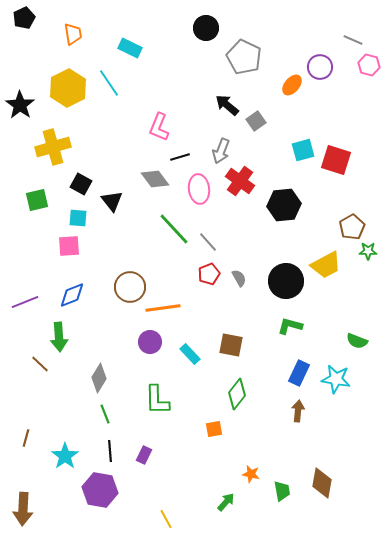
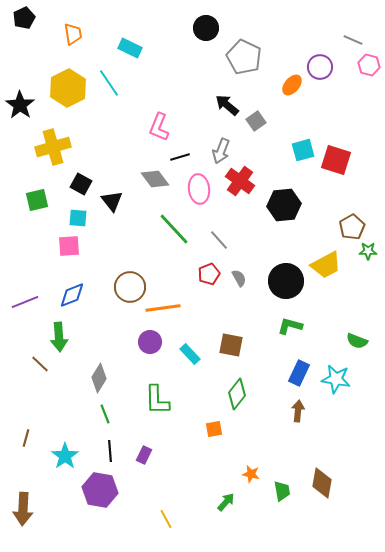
gray line at (208, 242): moved 11 px right, 2 px up
